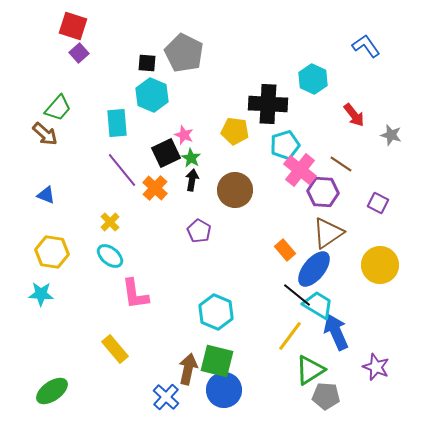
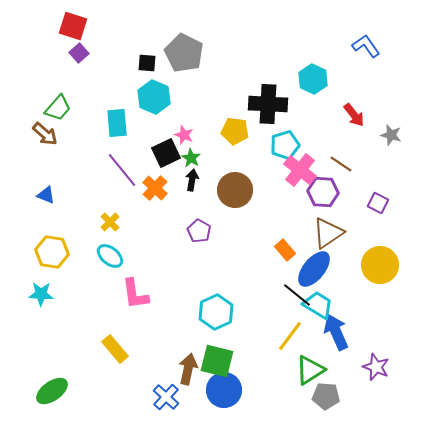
cyan hexagon at (152, 95): moved 2 px right, 2 px down
cyan hexagon at (216, 312): rotated 12 degrees clockwise
